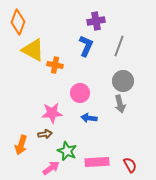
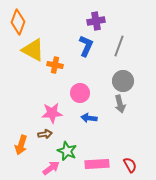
pink rectangle: moved 2 px down
